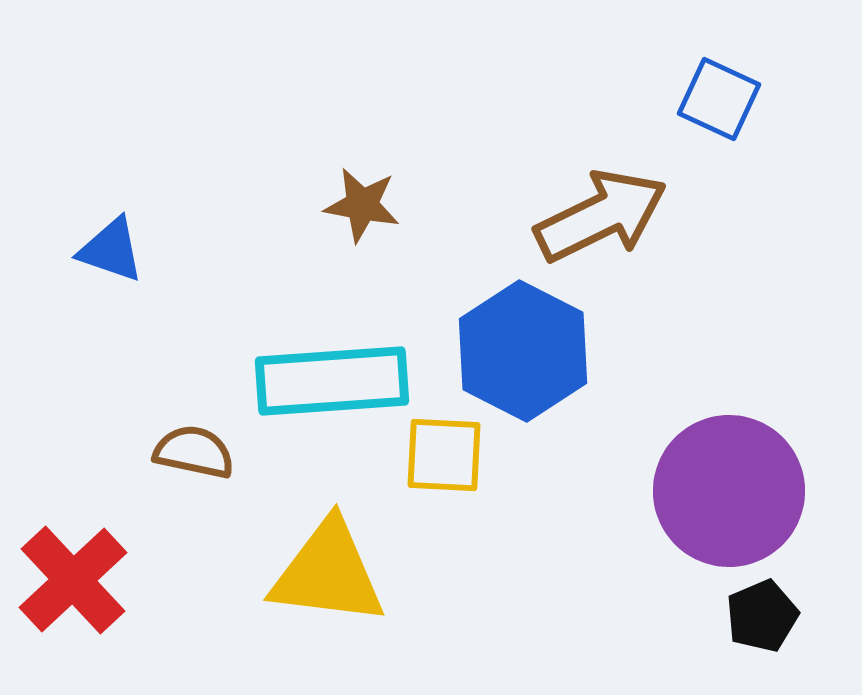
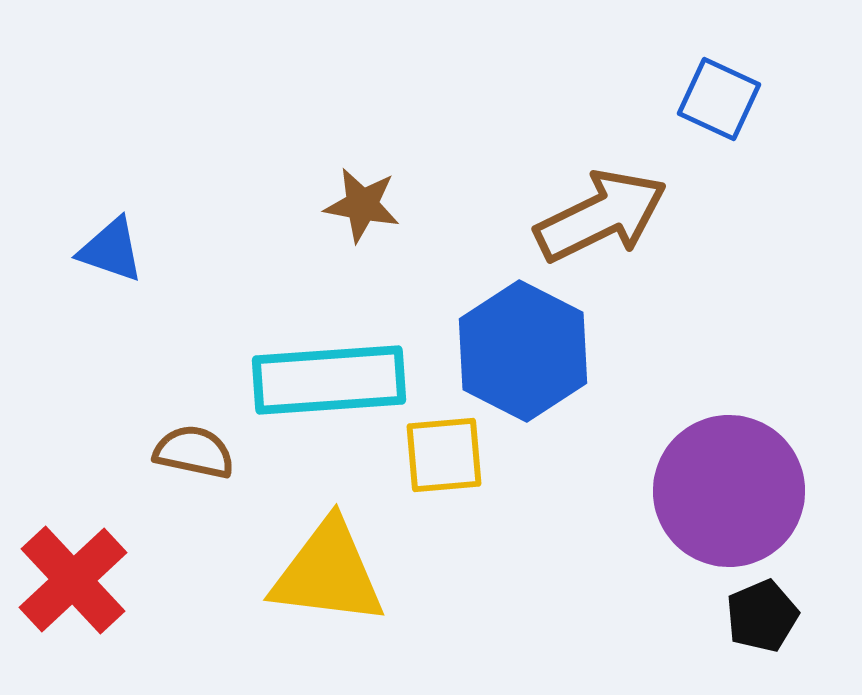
cyan rectangle: moved 3 px left, 1 px up
yellow square: rotated 8 degrees counterclockwise
